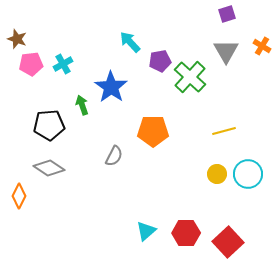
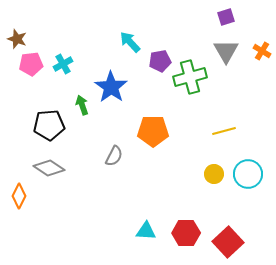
purple square: moved 1 px left, 3 px down
orange cross: moved 5 px down
green cross: rotated 32 degrees clockwise
yellow circle: moved 3 px left
cyan triangle: rotated 45 degrees clockwise
